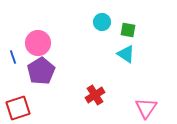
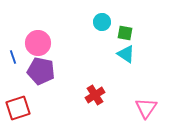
green square: moved 3 px left, 3 px down
purple pentagon: rotated 28 degrees counterclockwise
